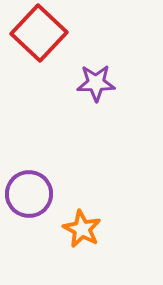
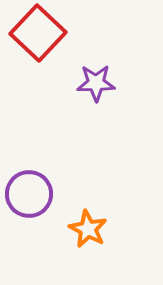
red square: moved 1 px left
orange star: moved 6 px right
